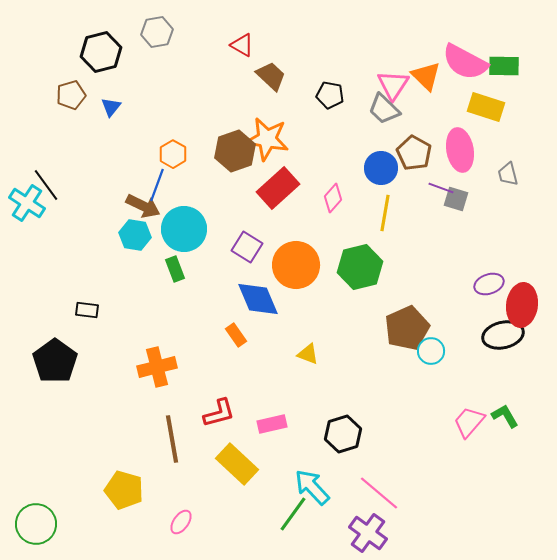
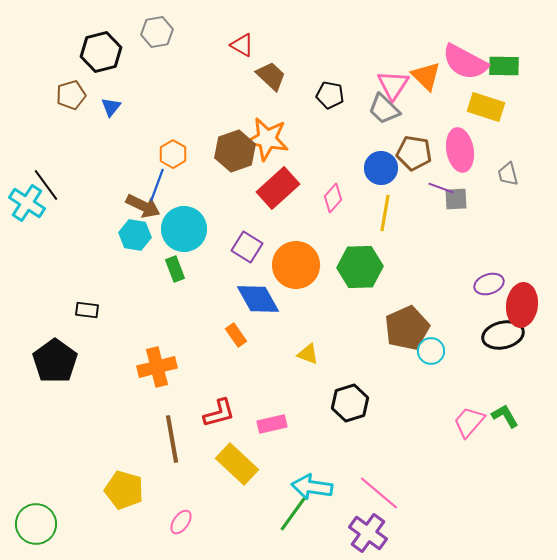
brown pentagon at (414, 153): rotated 20 degrees counterclockwise
gray square at (456, 199): rotated 20 degrees counterclockwise
green hexagon at (360, 267): rotated 12 degrees clockwise
blue diamond at (258, 299): rotated 6 degrees counterclockwise
black hexagon at (343, 434): moved 7 px right, 31 px up
cyan arrow at (312, 487): rotated 39 degrees counterclockwise
